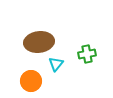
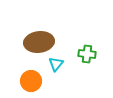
green cross: rotated 18 degrees clockwise
